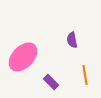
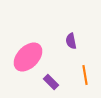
purple semicircle: moved 1 px left, 1 px down
pink ellipse: moved 5 px right
